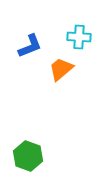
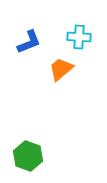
blue L-shape: moved 1 px left, 4 px up
